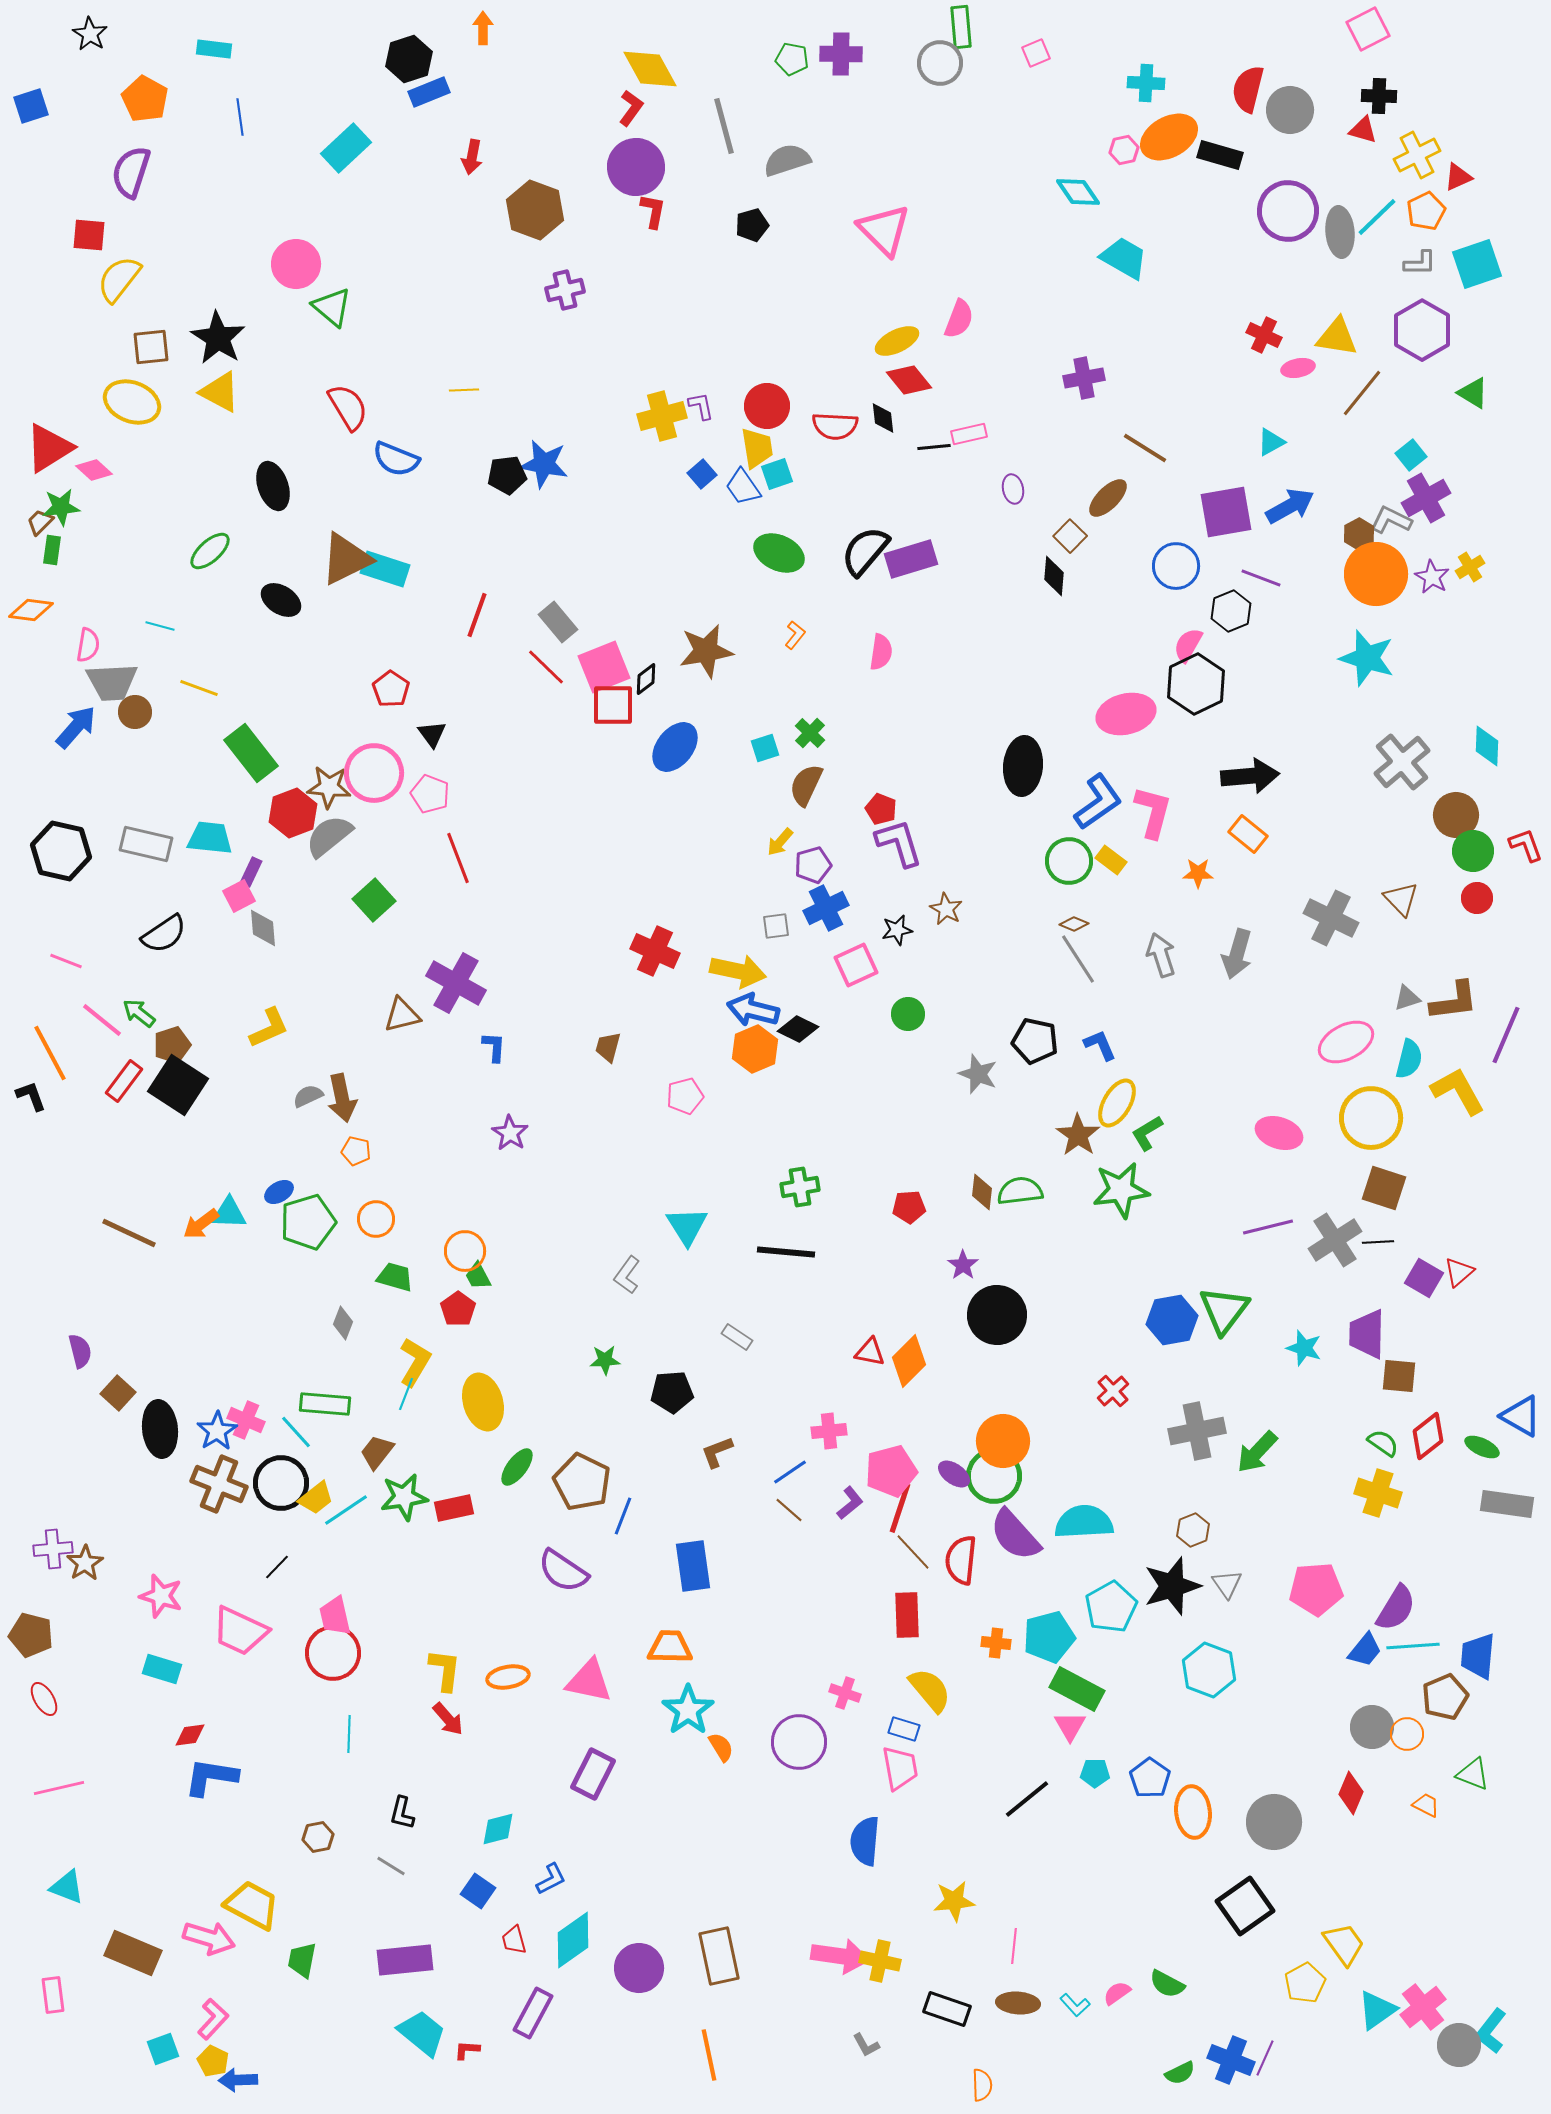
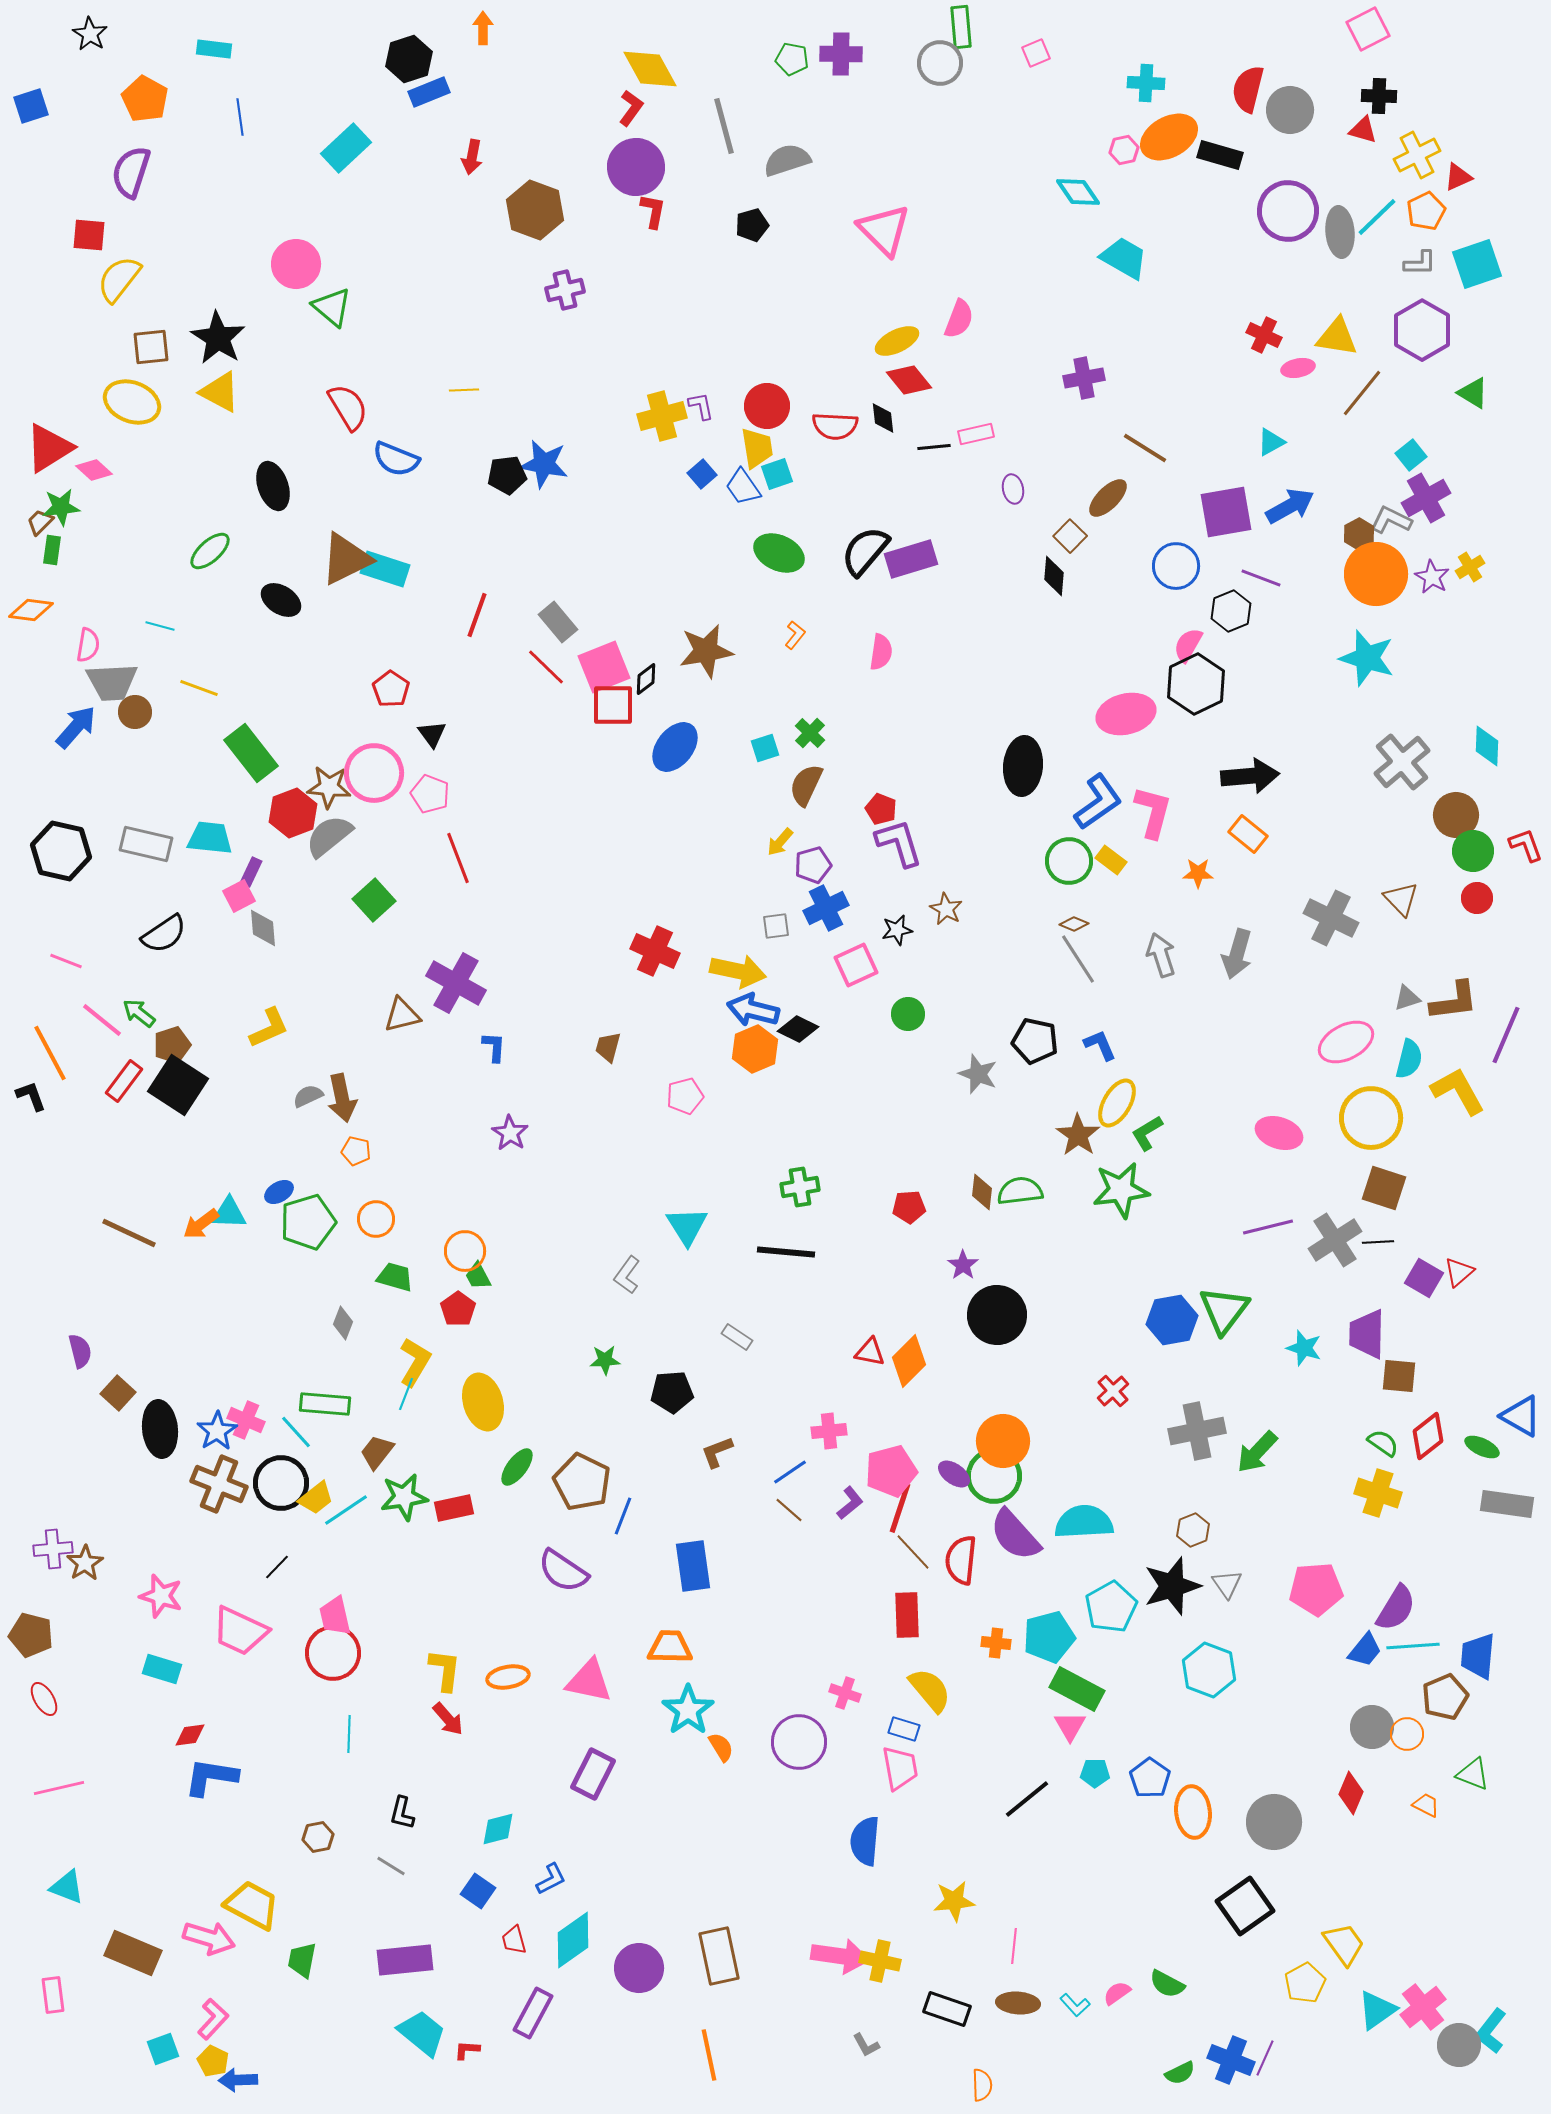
pink rectangle at (969, 434): moved 7 px right
